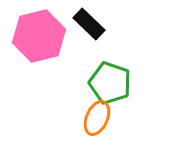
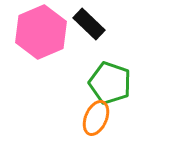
pink hexagon: moved 2 px right, 4 px up; rotated 9 degrees counterclockwise
orange ellipse: moved 1 px left
